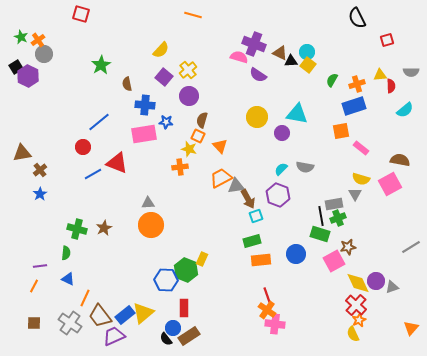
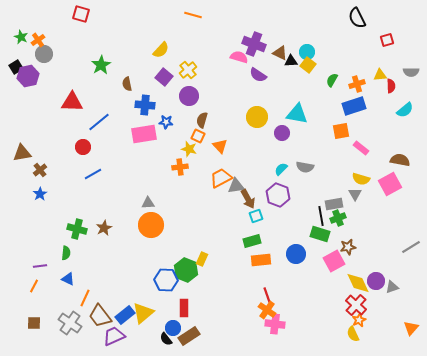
purple hexagon at (28, 76): rotated 20 degrees clockwise
red triangle at (117, 163): moved 45 px left, 61 px up; rotated 20 degrees counterclockwise
